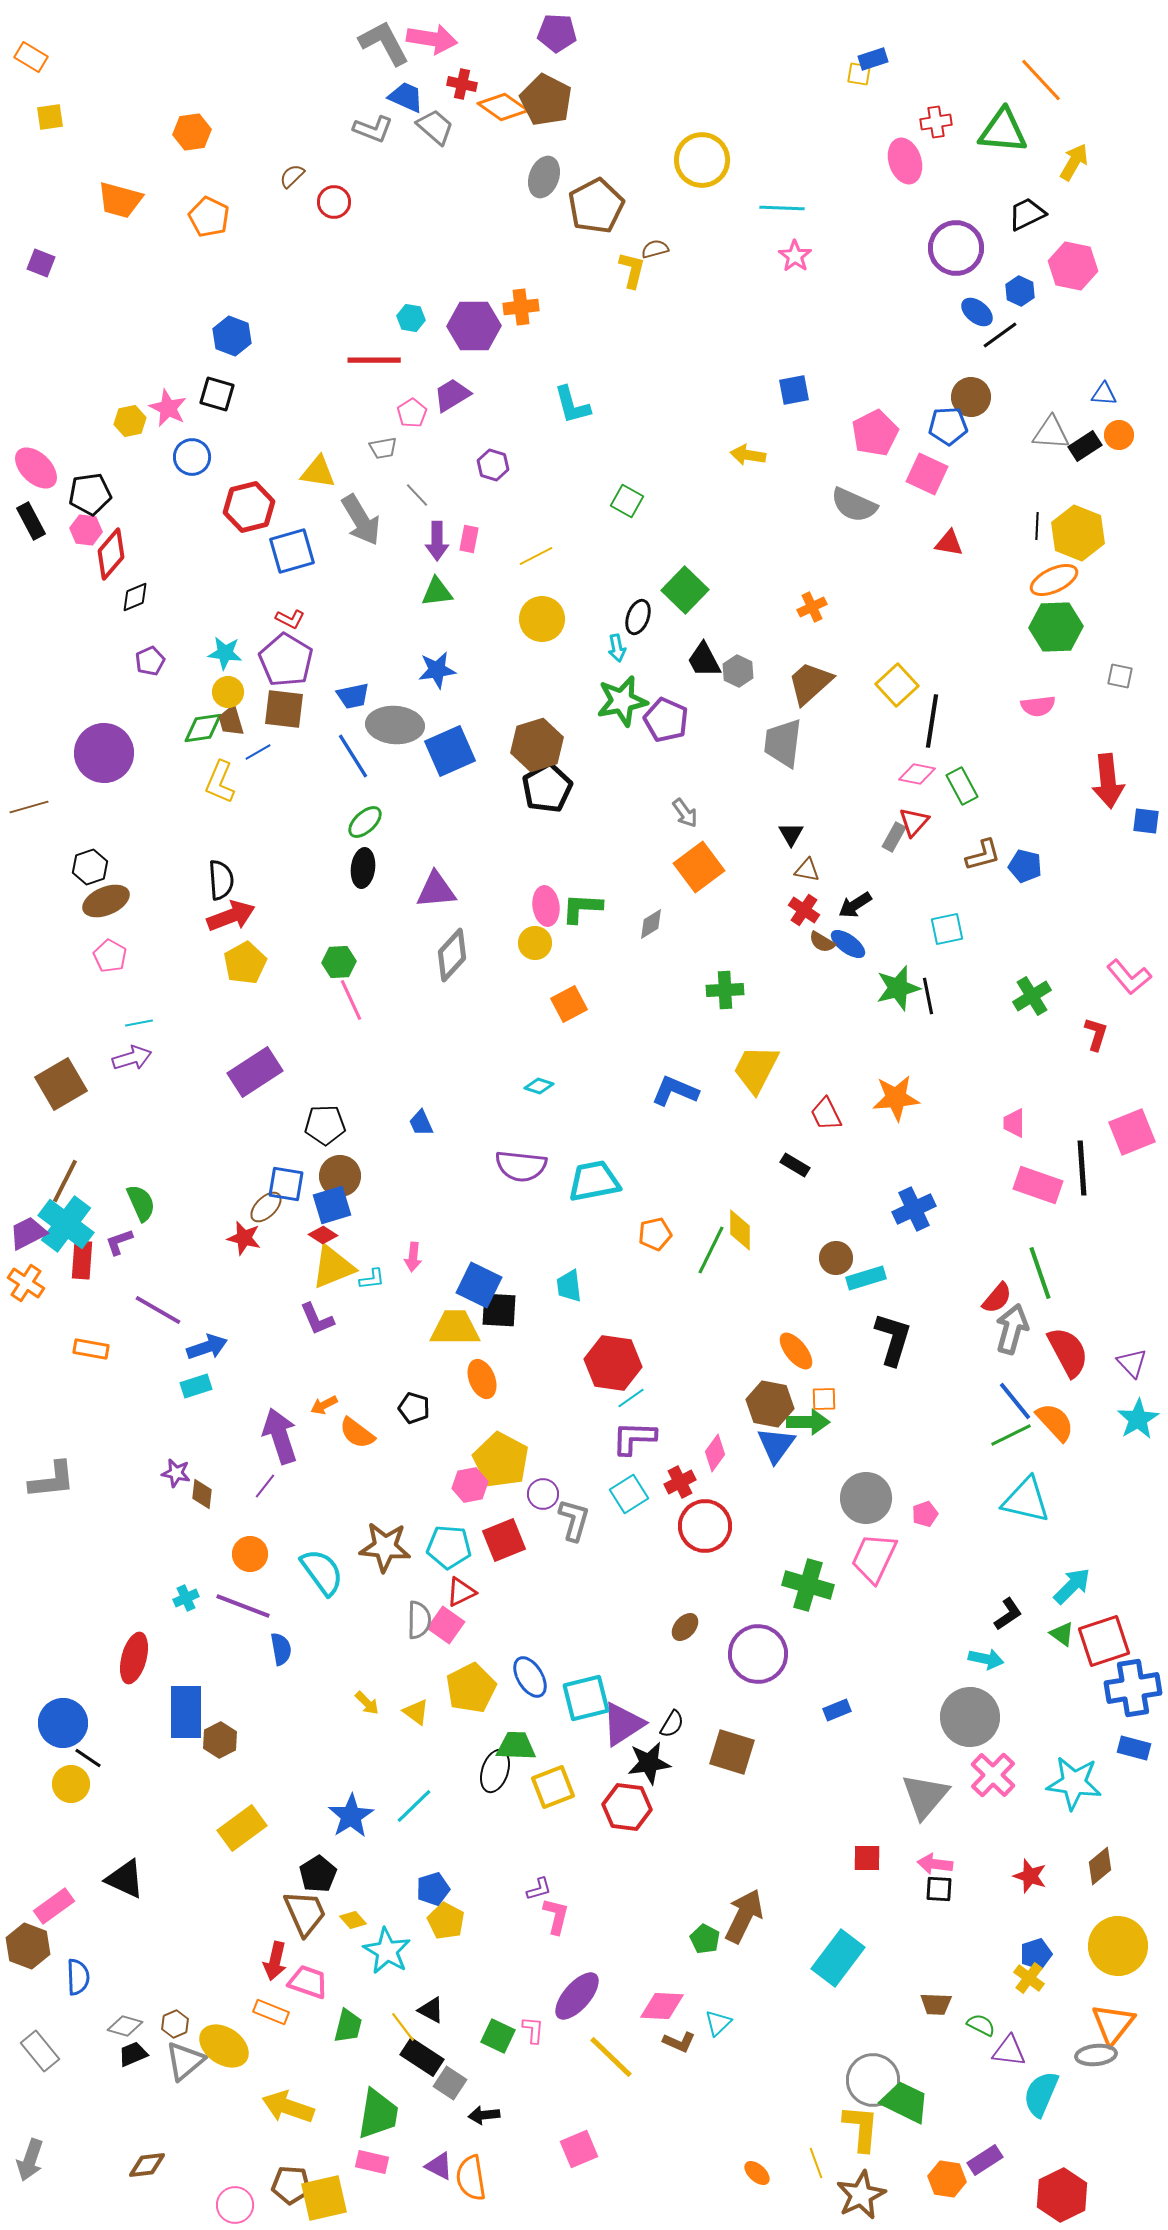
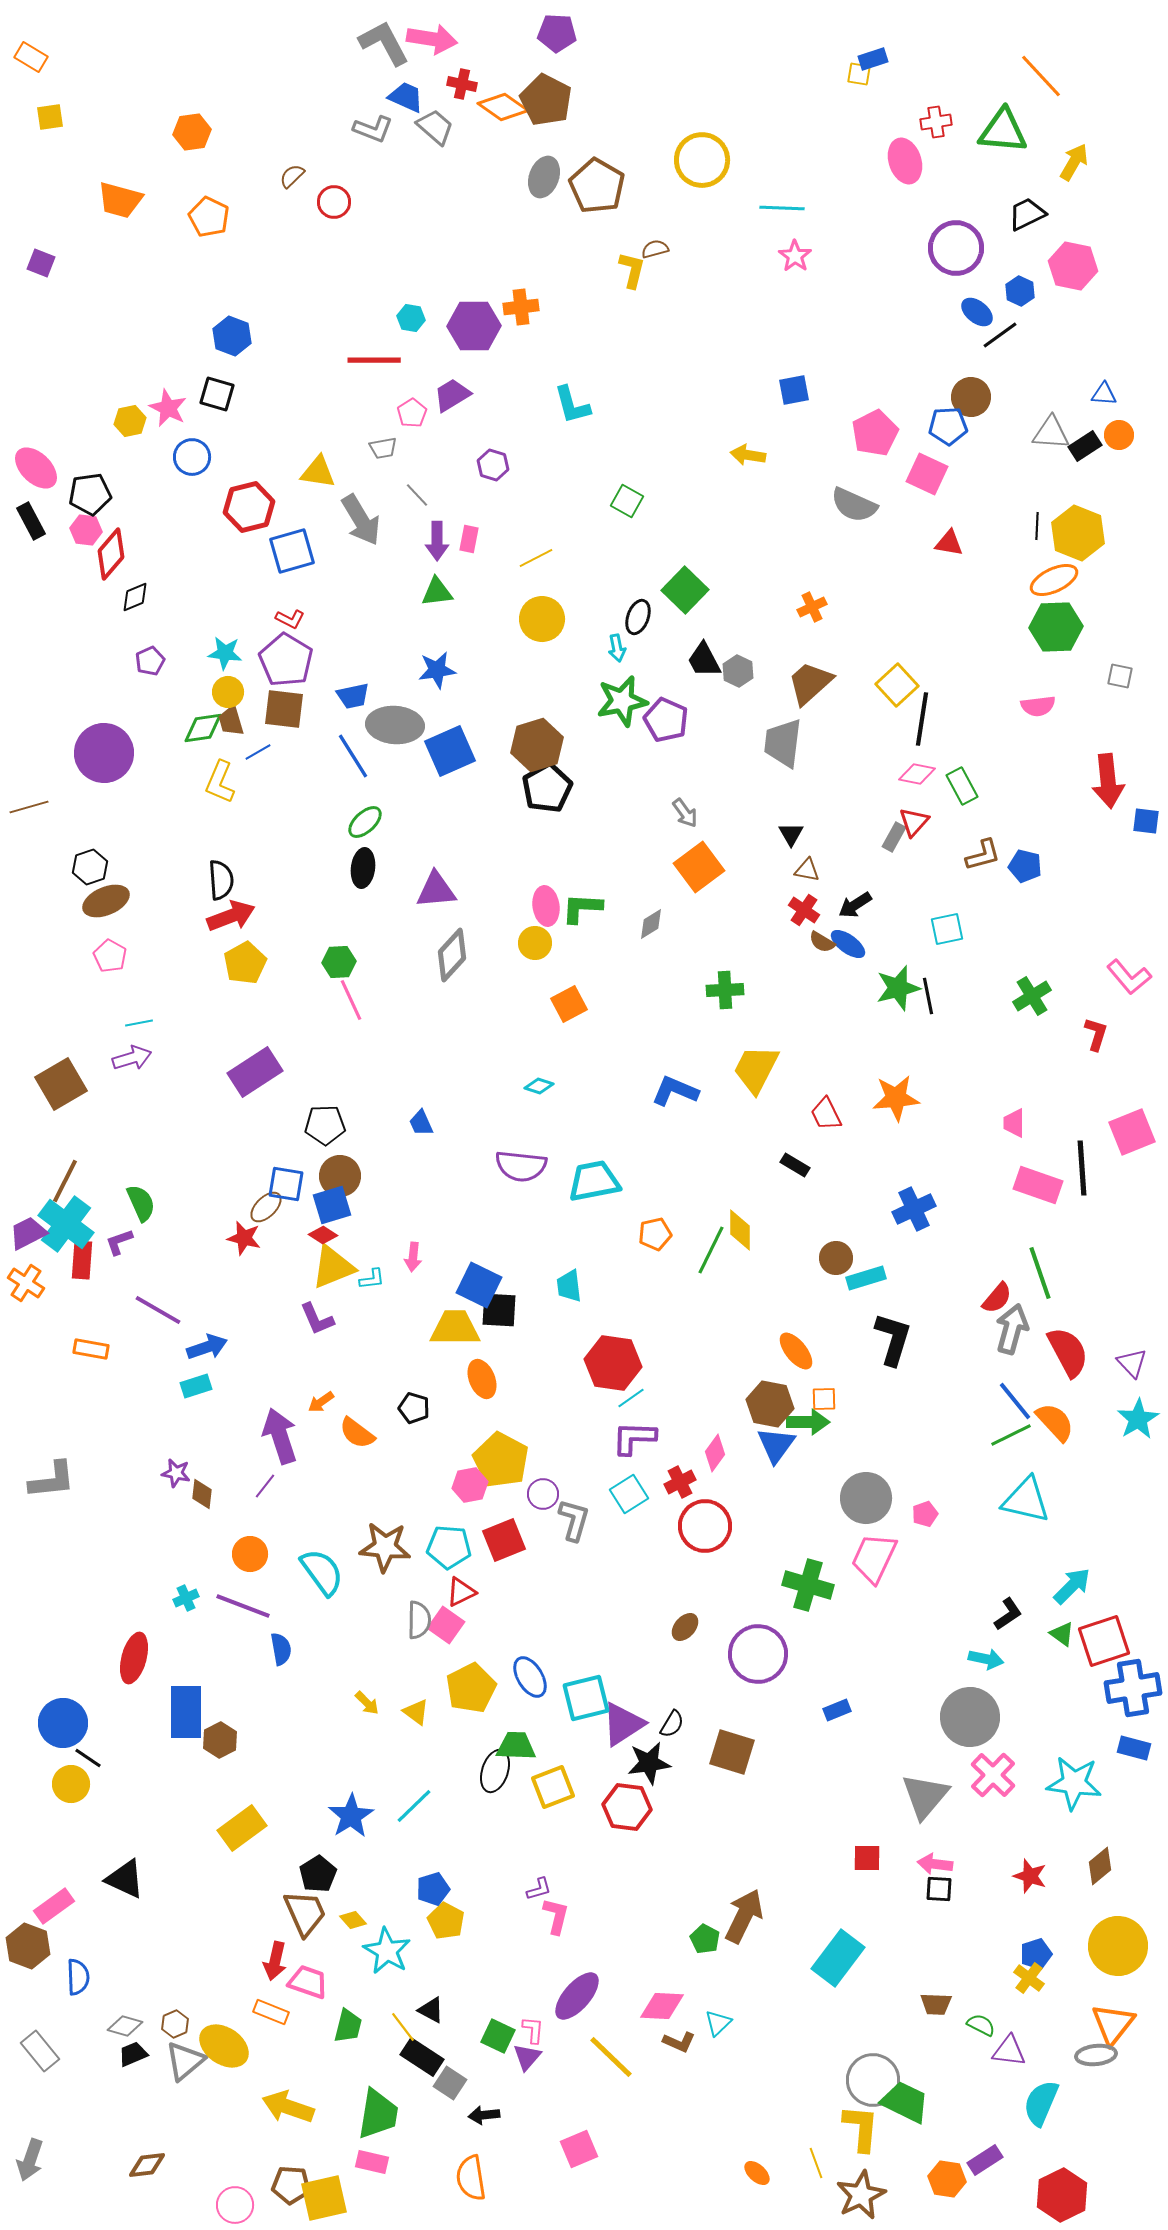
orange line at (1041, 80): moved 4 px up
brown pentagon at (596, 206): moved 1 px right, 20 px up; rotated 14 degrees counterclockwise
yellow line at (536, 556): moved 2 px down
black line at (932, 721): moved 10 px left, 2 px up
orange arrow at (324, 1405): moved 3 px left, 3 px up; rotated 8 degrees counterclockwise
cyan semicircle at (1041, 2094): moved 9 px down
purple triangle at (439, 2166): moved 88 px right, 109 px up; rotated 44 degrees clockwise
